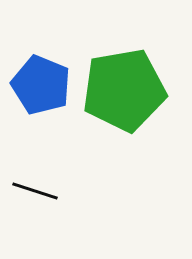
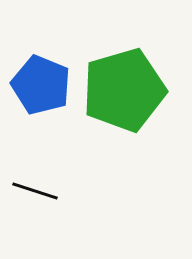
green pentagon: rotated 6 degrees counterclockwise
